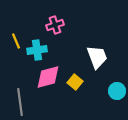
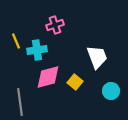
cyan circle: moved 6 px left
